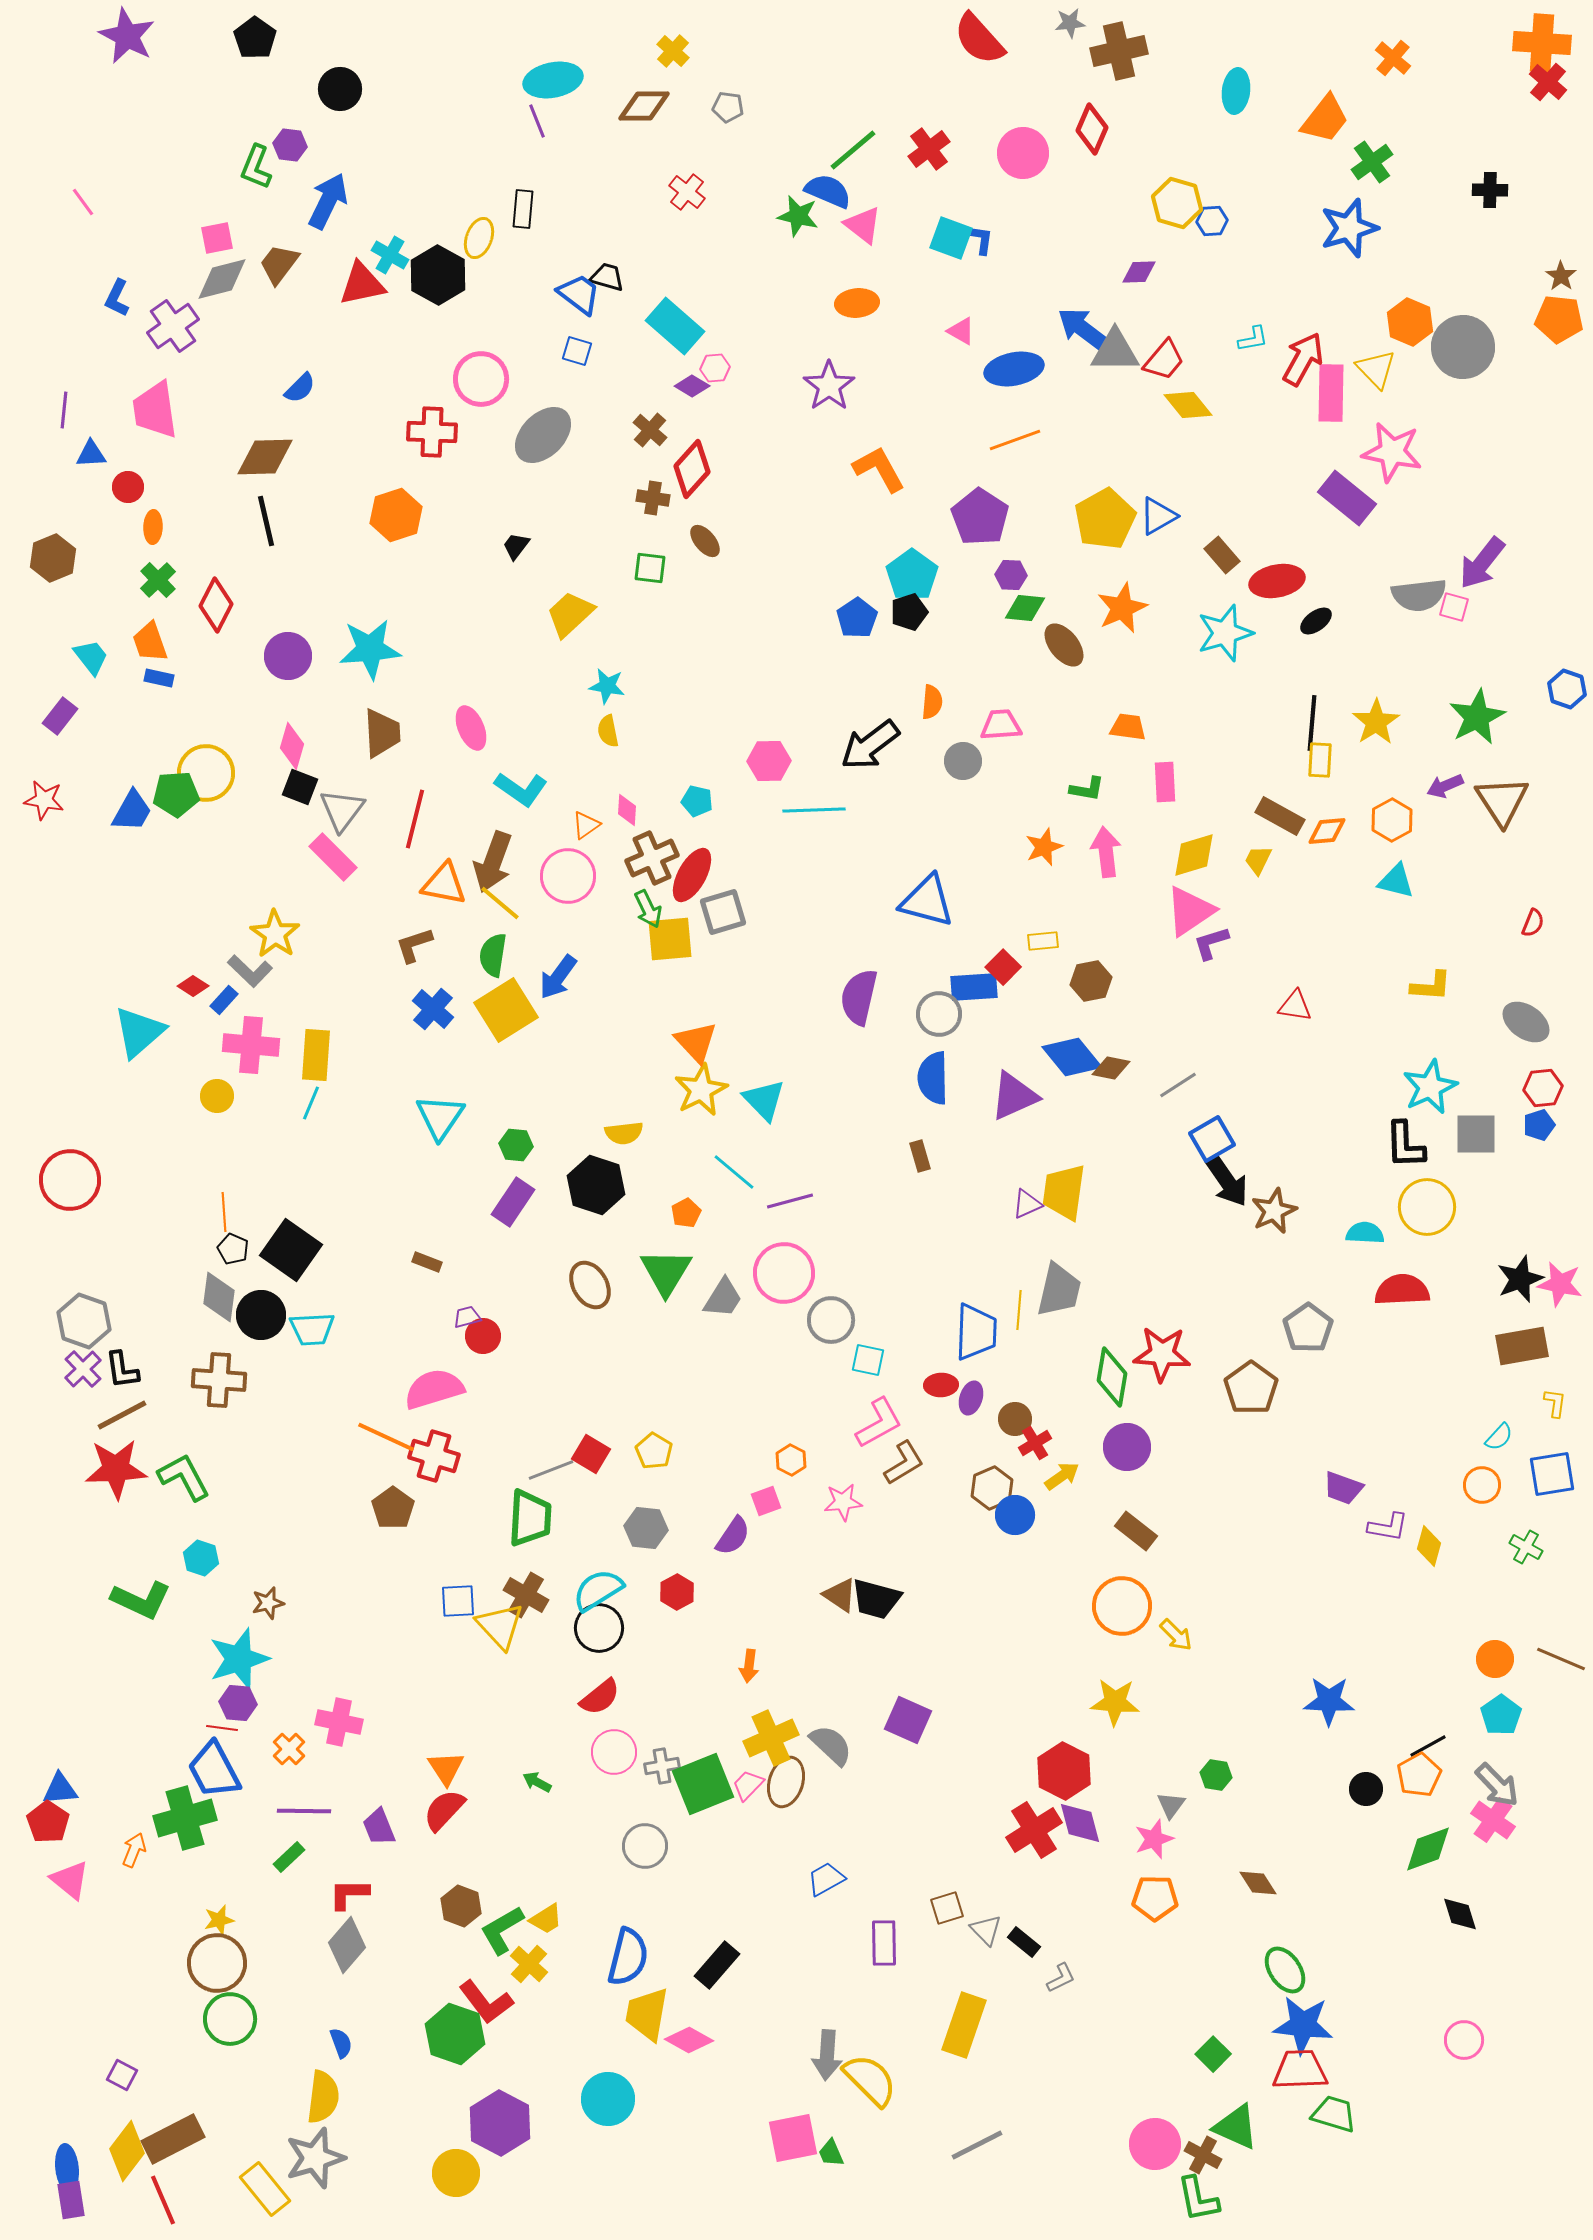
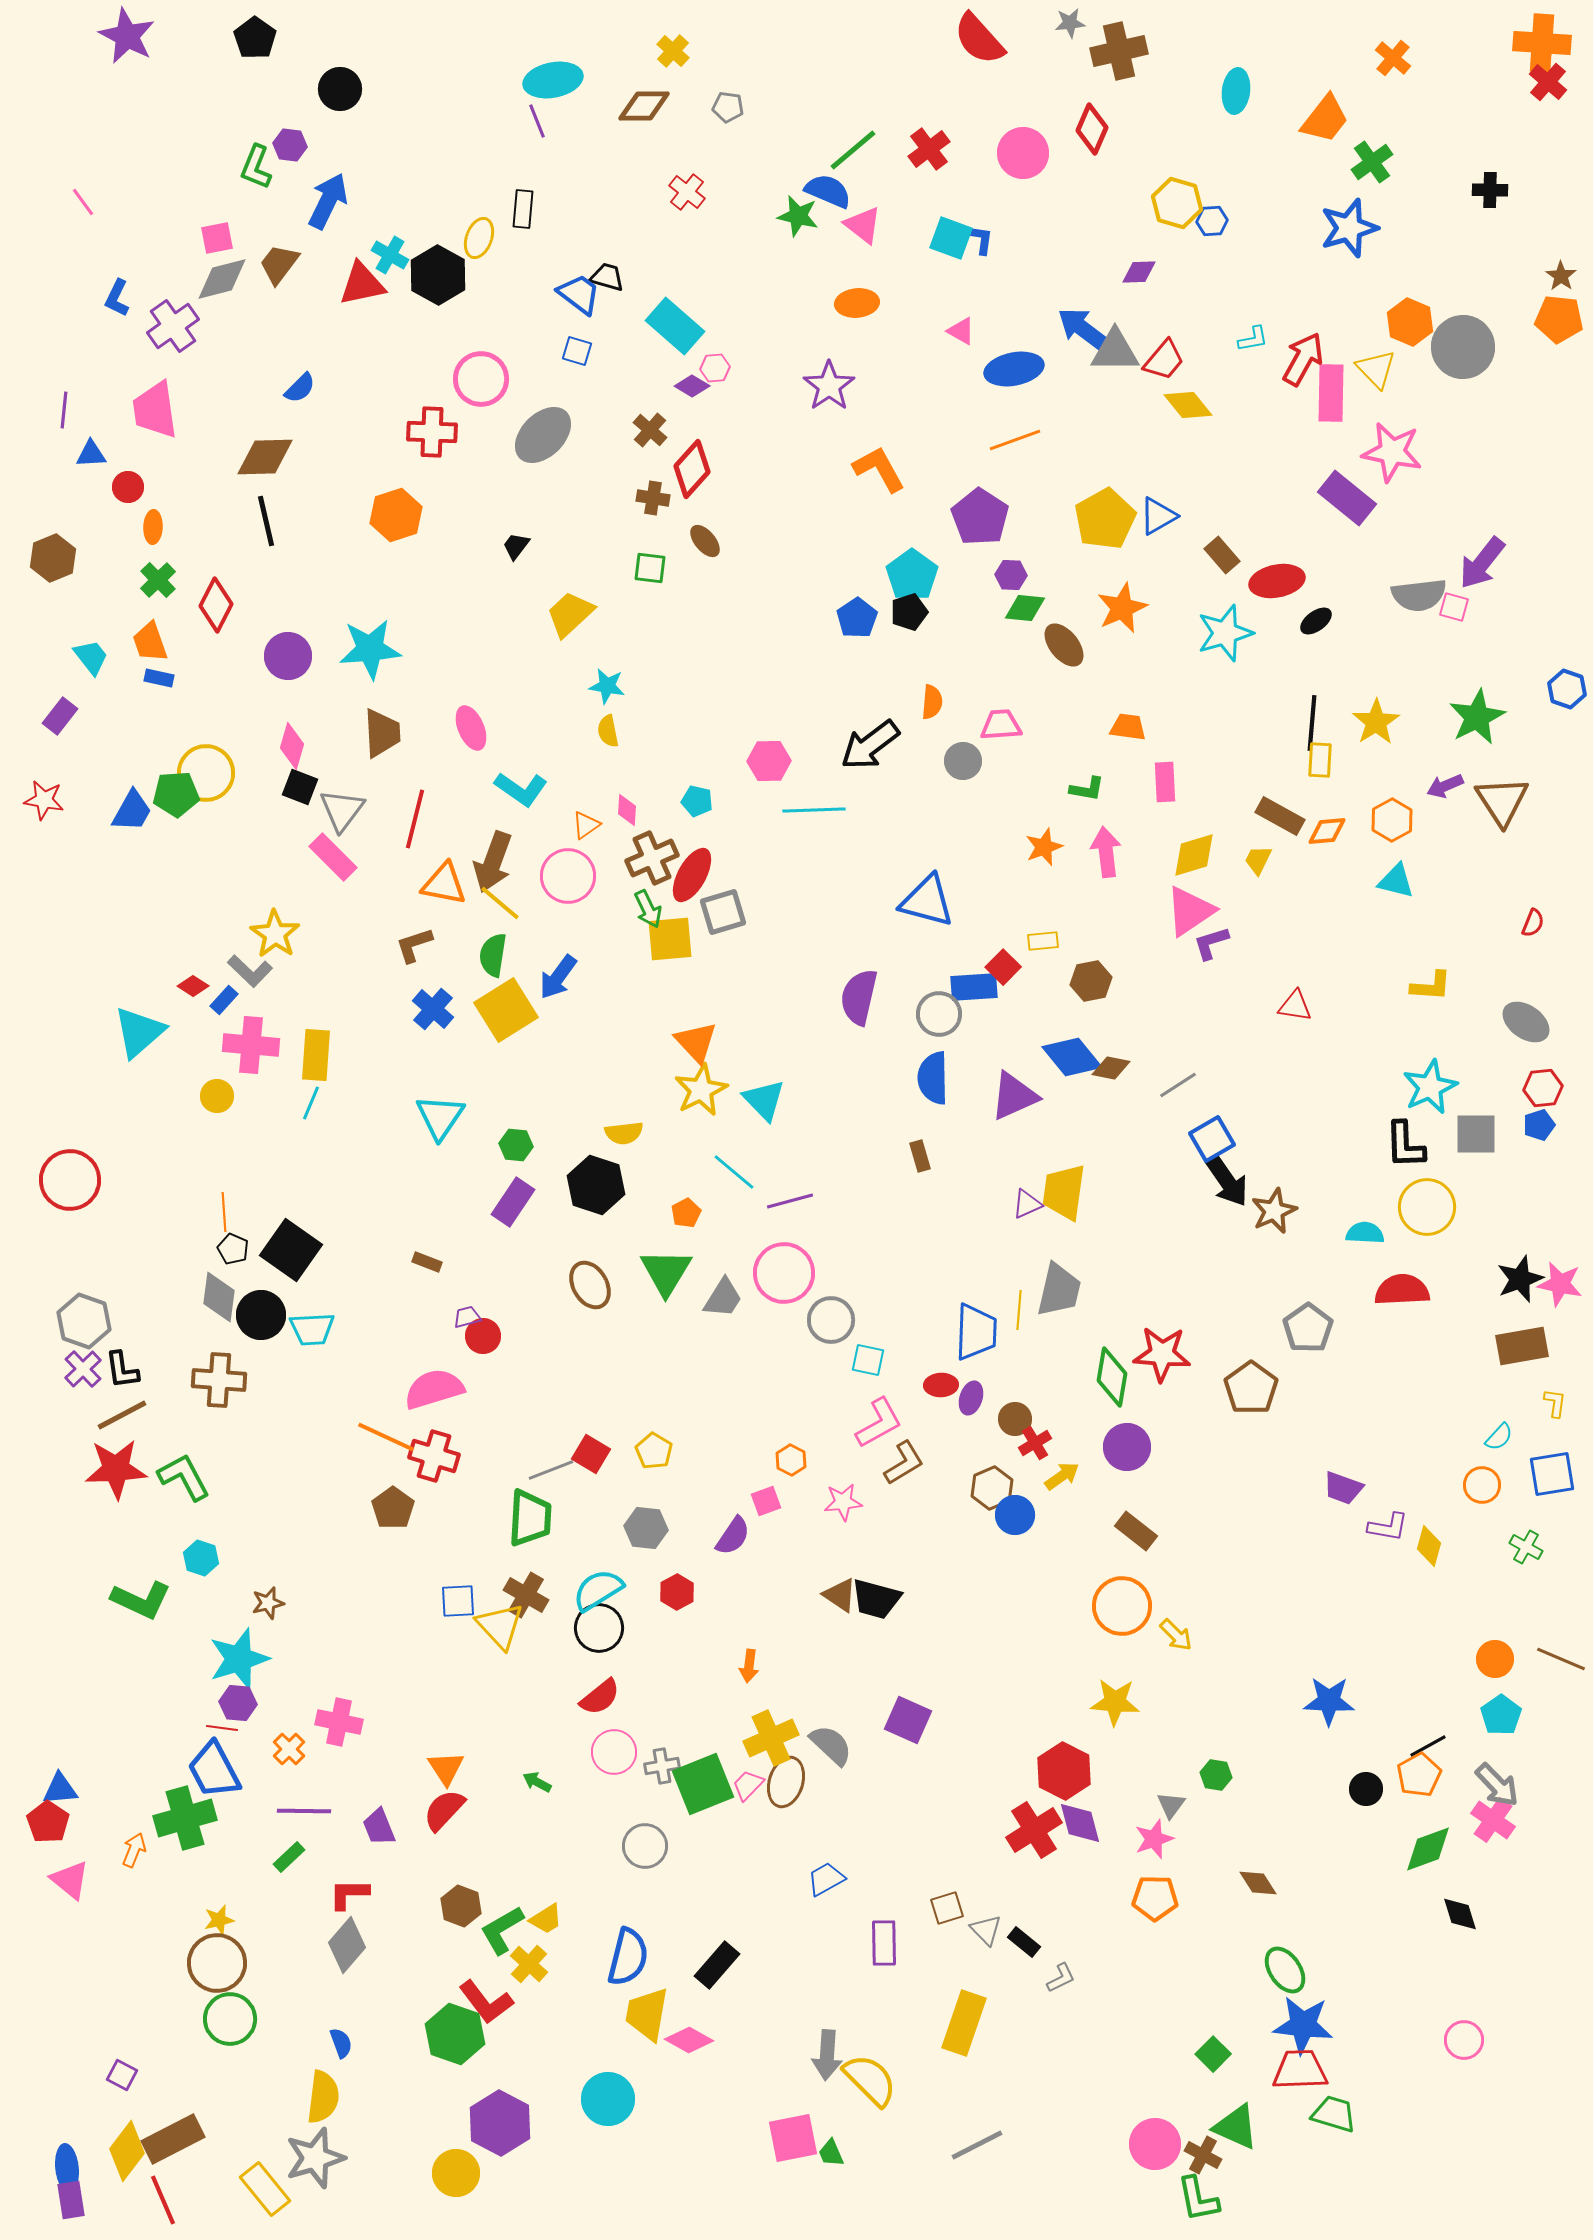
yellow rectangle at (964, 2025): moved 2 px up
